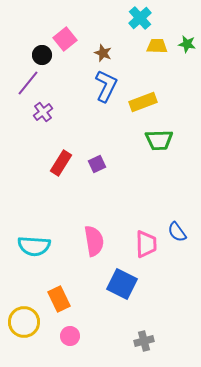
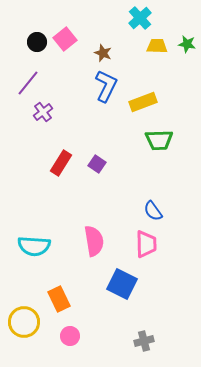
black circle: moved 5 px left, 13 px up
purple square: rotated 30 degrees counterclockwise
blue semicircle: moved 24 px left, 21 px up
